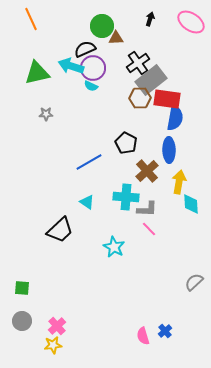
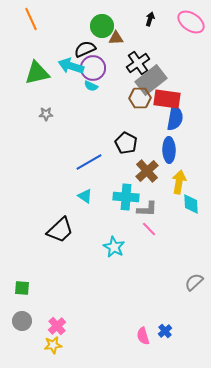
cyan triangle: moved 2 px left, 6 px up
